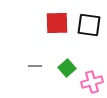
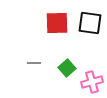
black square: moved 1 px right, 2 px up
gray line: moved 1 px left, 3 px up
